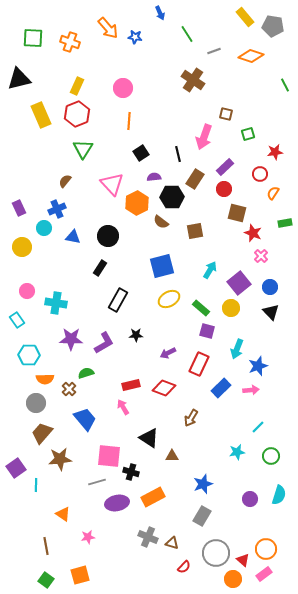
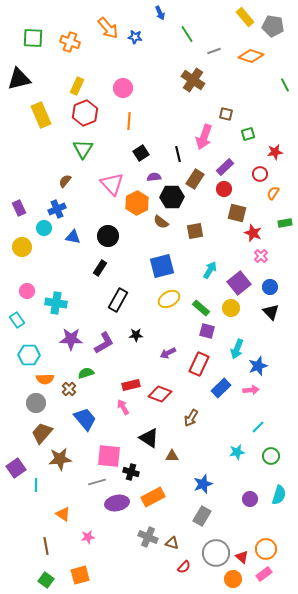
red hexagon at (77, 114): moved 8 px right, 1 px up
red diamond at (164, 388): moved 4 px left, 6 px down
red triangle at (243, 560): moved 1 px left, 3 px up
